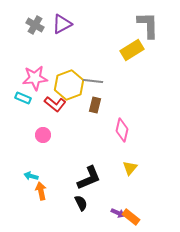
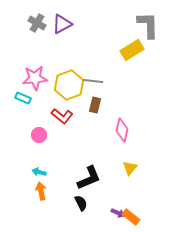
gray cross: moved 2 px right, 2 px up
red L-shape: moved 7 px right, 12 px down
pink circle: moved 4 px left
cyan arrow: moved 8 px right, 4 px up
